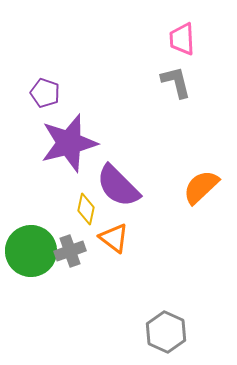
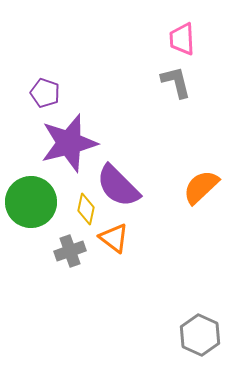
green circle: moved 49 px up
gray hexagon: moved 34 px right, 3 px down
